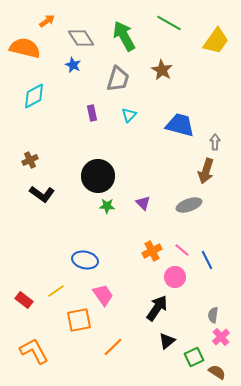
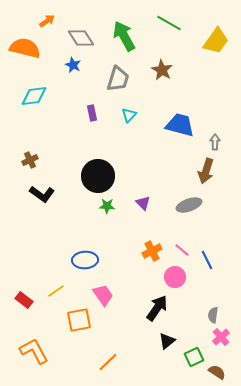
cyan diamond: rotated 20 degrees clockwise
blue ellipse: rotated 15 degrees counterclockwise
orange line: moved 5 px left, 15 px down
